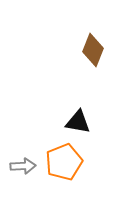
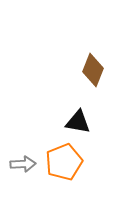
brown diamond: moved 20 px down
gray arrow: moved 2 px up
